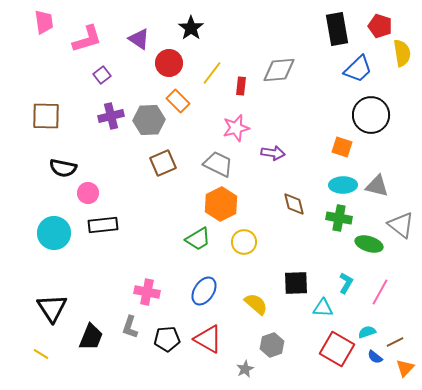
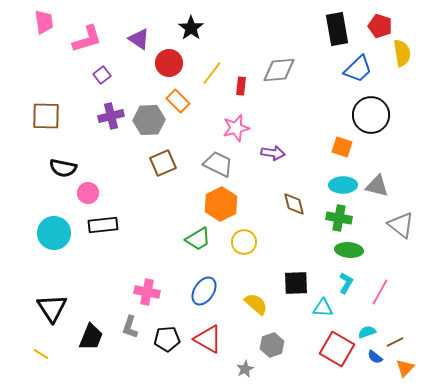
green ellipse at (369, 244): moved 20 px left, 6 px down; rotated 12 degrees counterclockwise
